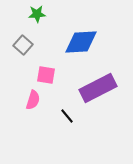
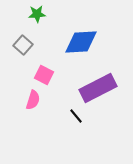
pink square: moved 2 px left; rotated 18 degrees clockwise
black line: moved 9 px right
